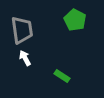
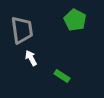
white arrow: moved 6 px right
